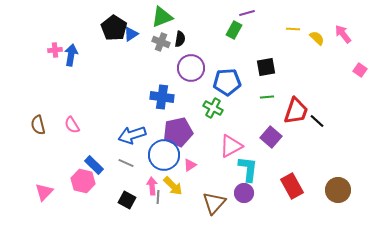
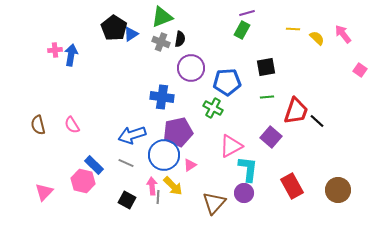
green rectangle at (234, 30): moved 8 px right
